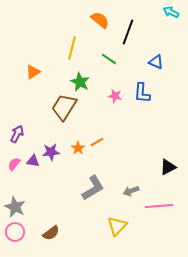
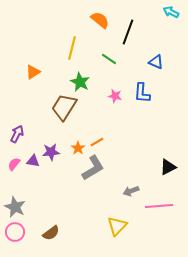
gray L-shape: moved 20 px up
